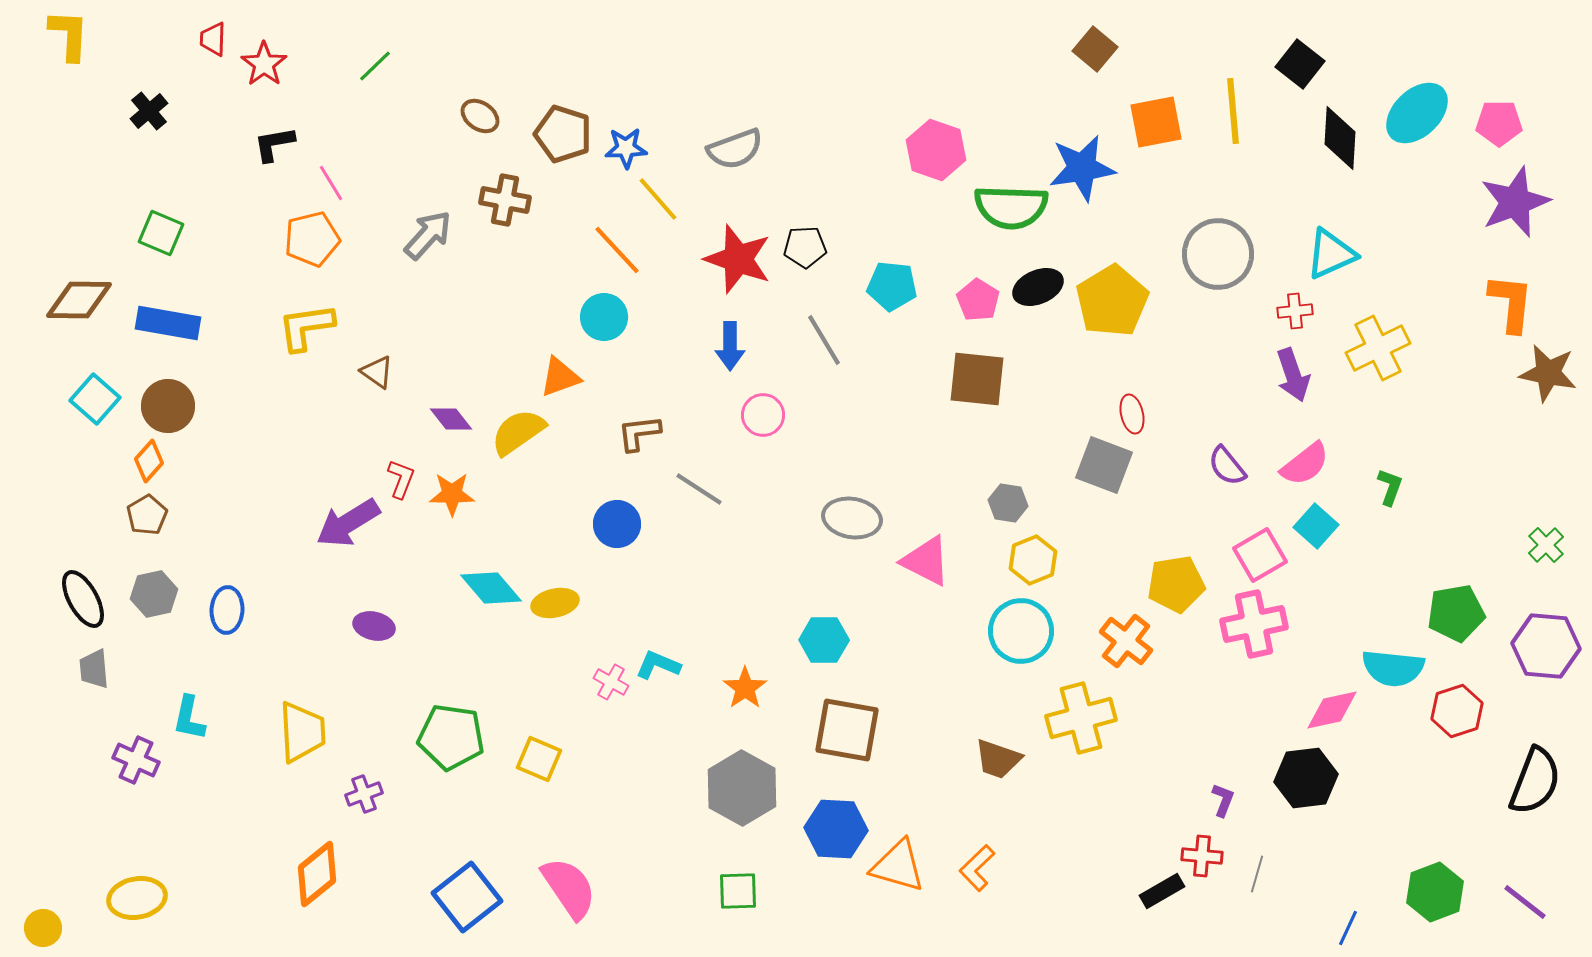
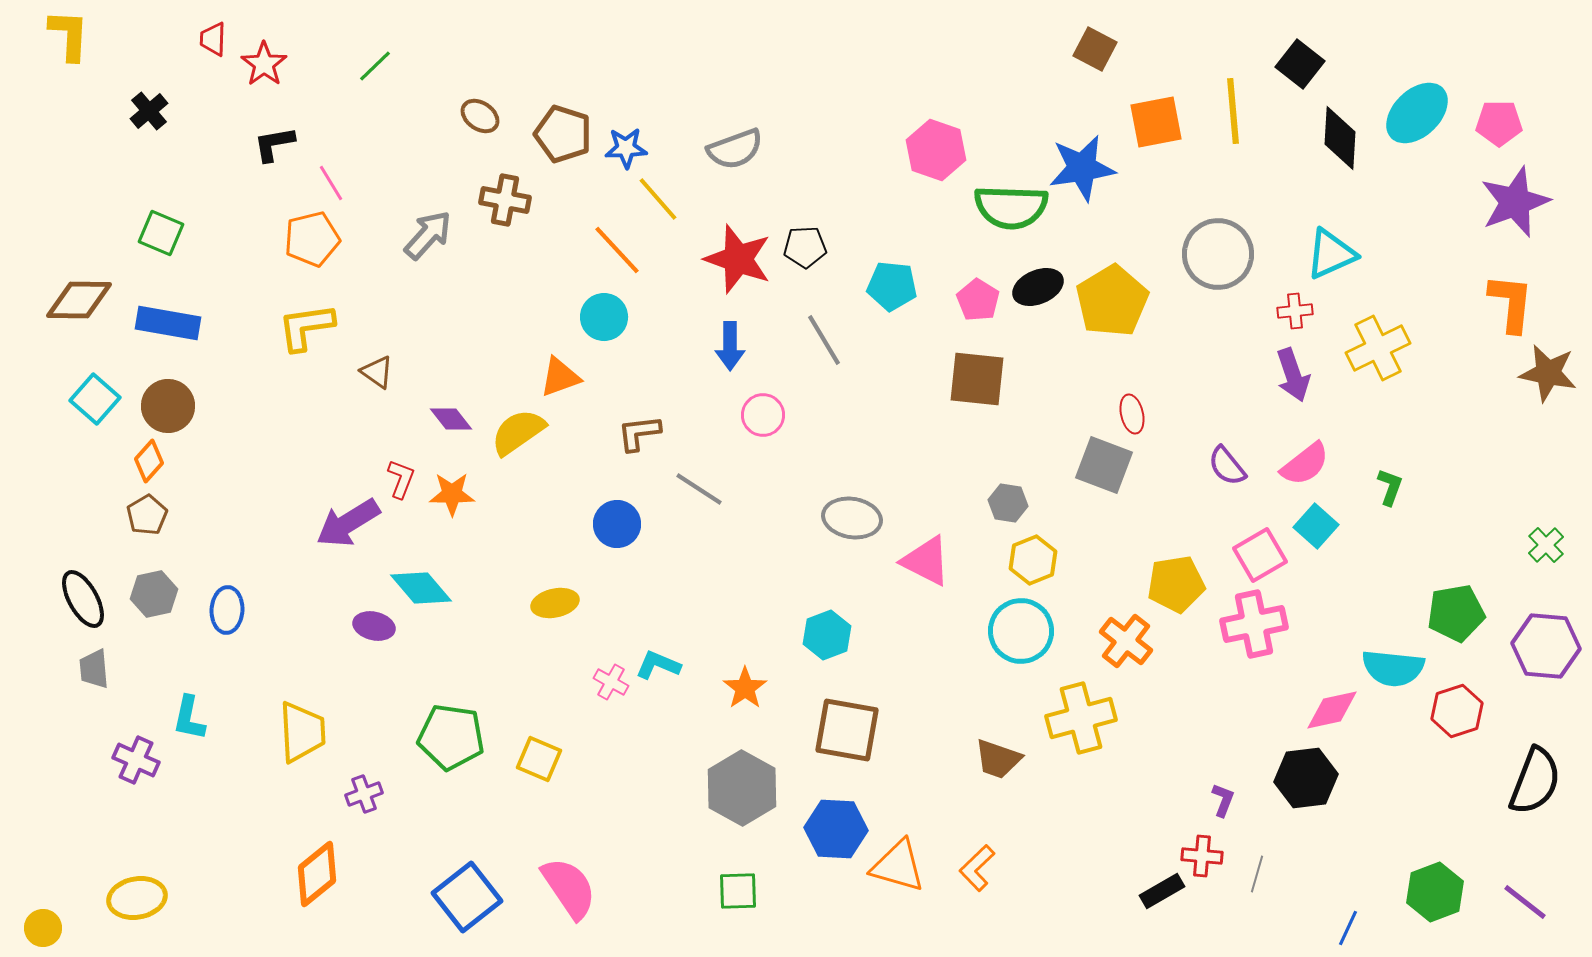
brown square at (1095, 49): rotated 12 degrees counterclockwise
cyan diamond at (491, 588): moved 70 px left
cyan hexagon at (824, 640): moved 3 px right, 5 px up; rotated 21 degrees counterclockwise
